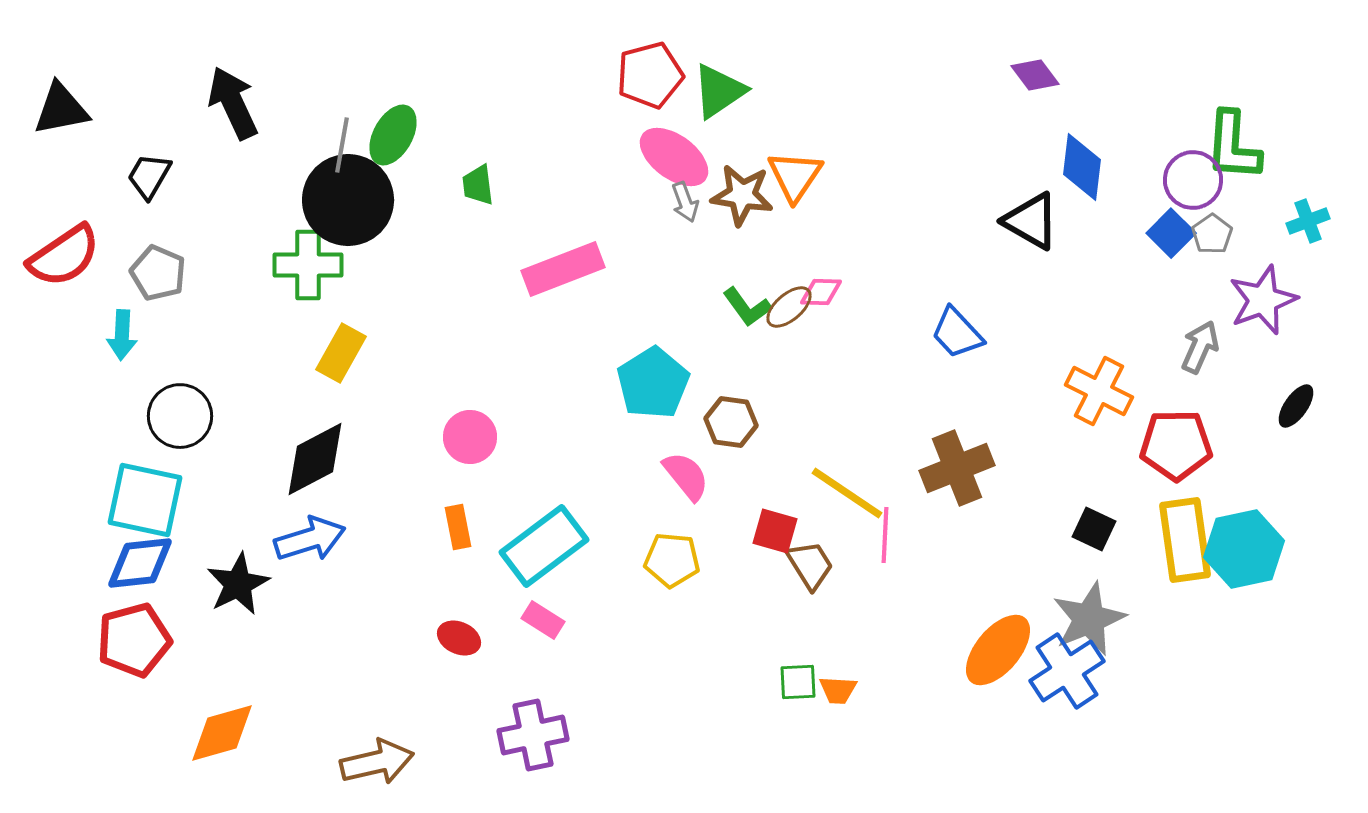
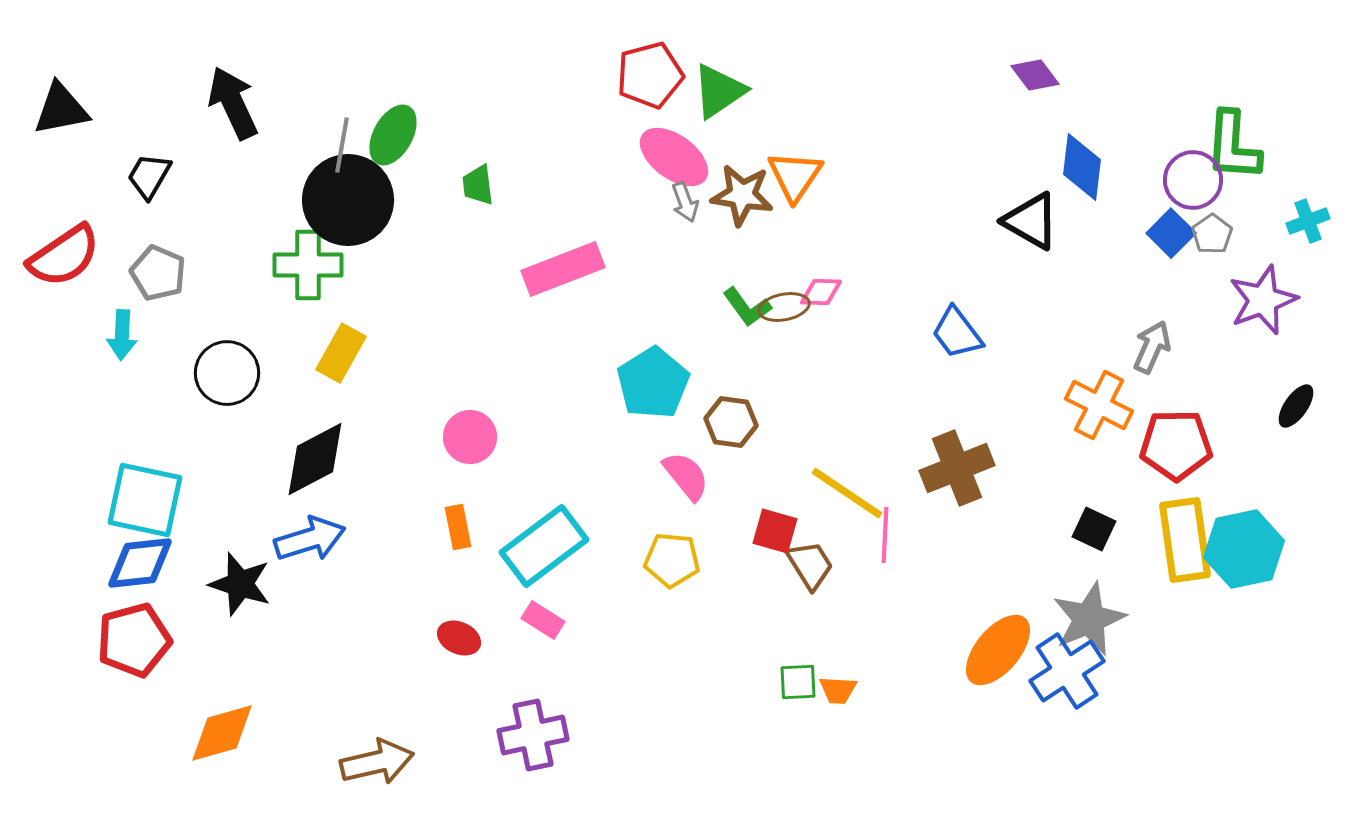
brown ellipse at (789, 307): moved 5 px left; rotated 30 degrees clockwise
blue trapezoid at (957, 333): rotated 6 degrees clockwise
gray arrow at (1200, 347): moved 48 px left
orange cross at (1099, 391): moved 14 px down
black circle at (180, 416): moved 47 px right, 43 px up
black star at (238, 584): moved 2 px right; rotated 28 degrees counterclockwise
